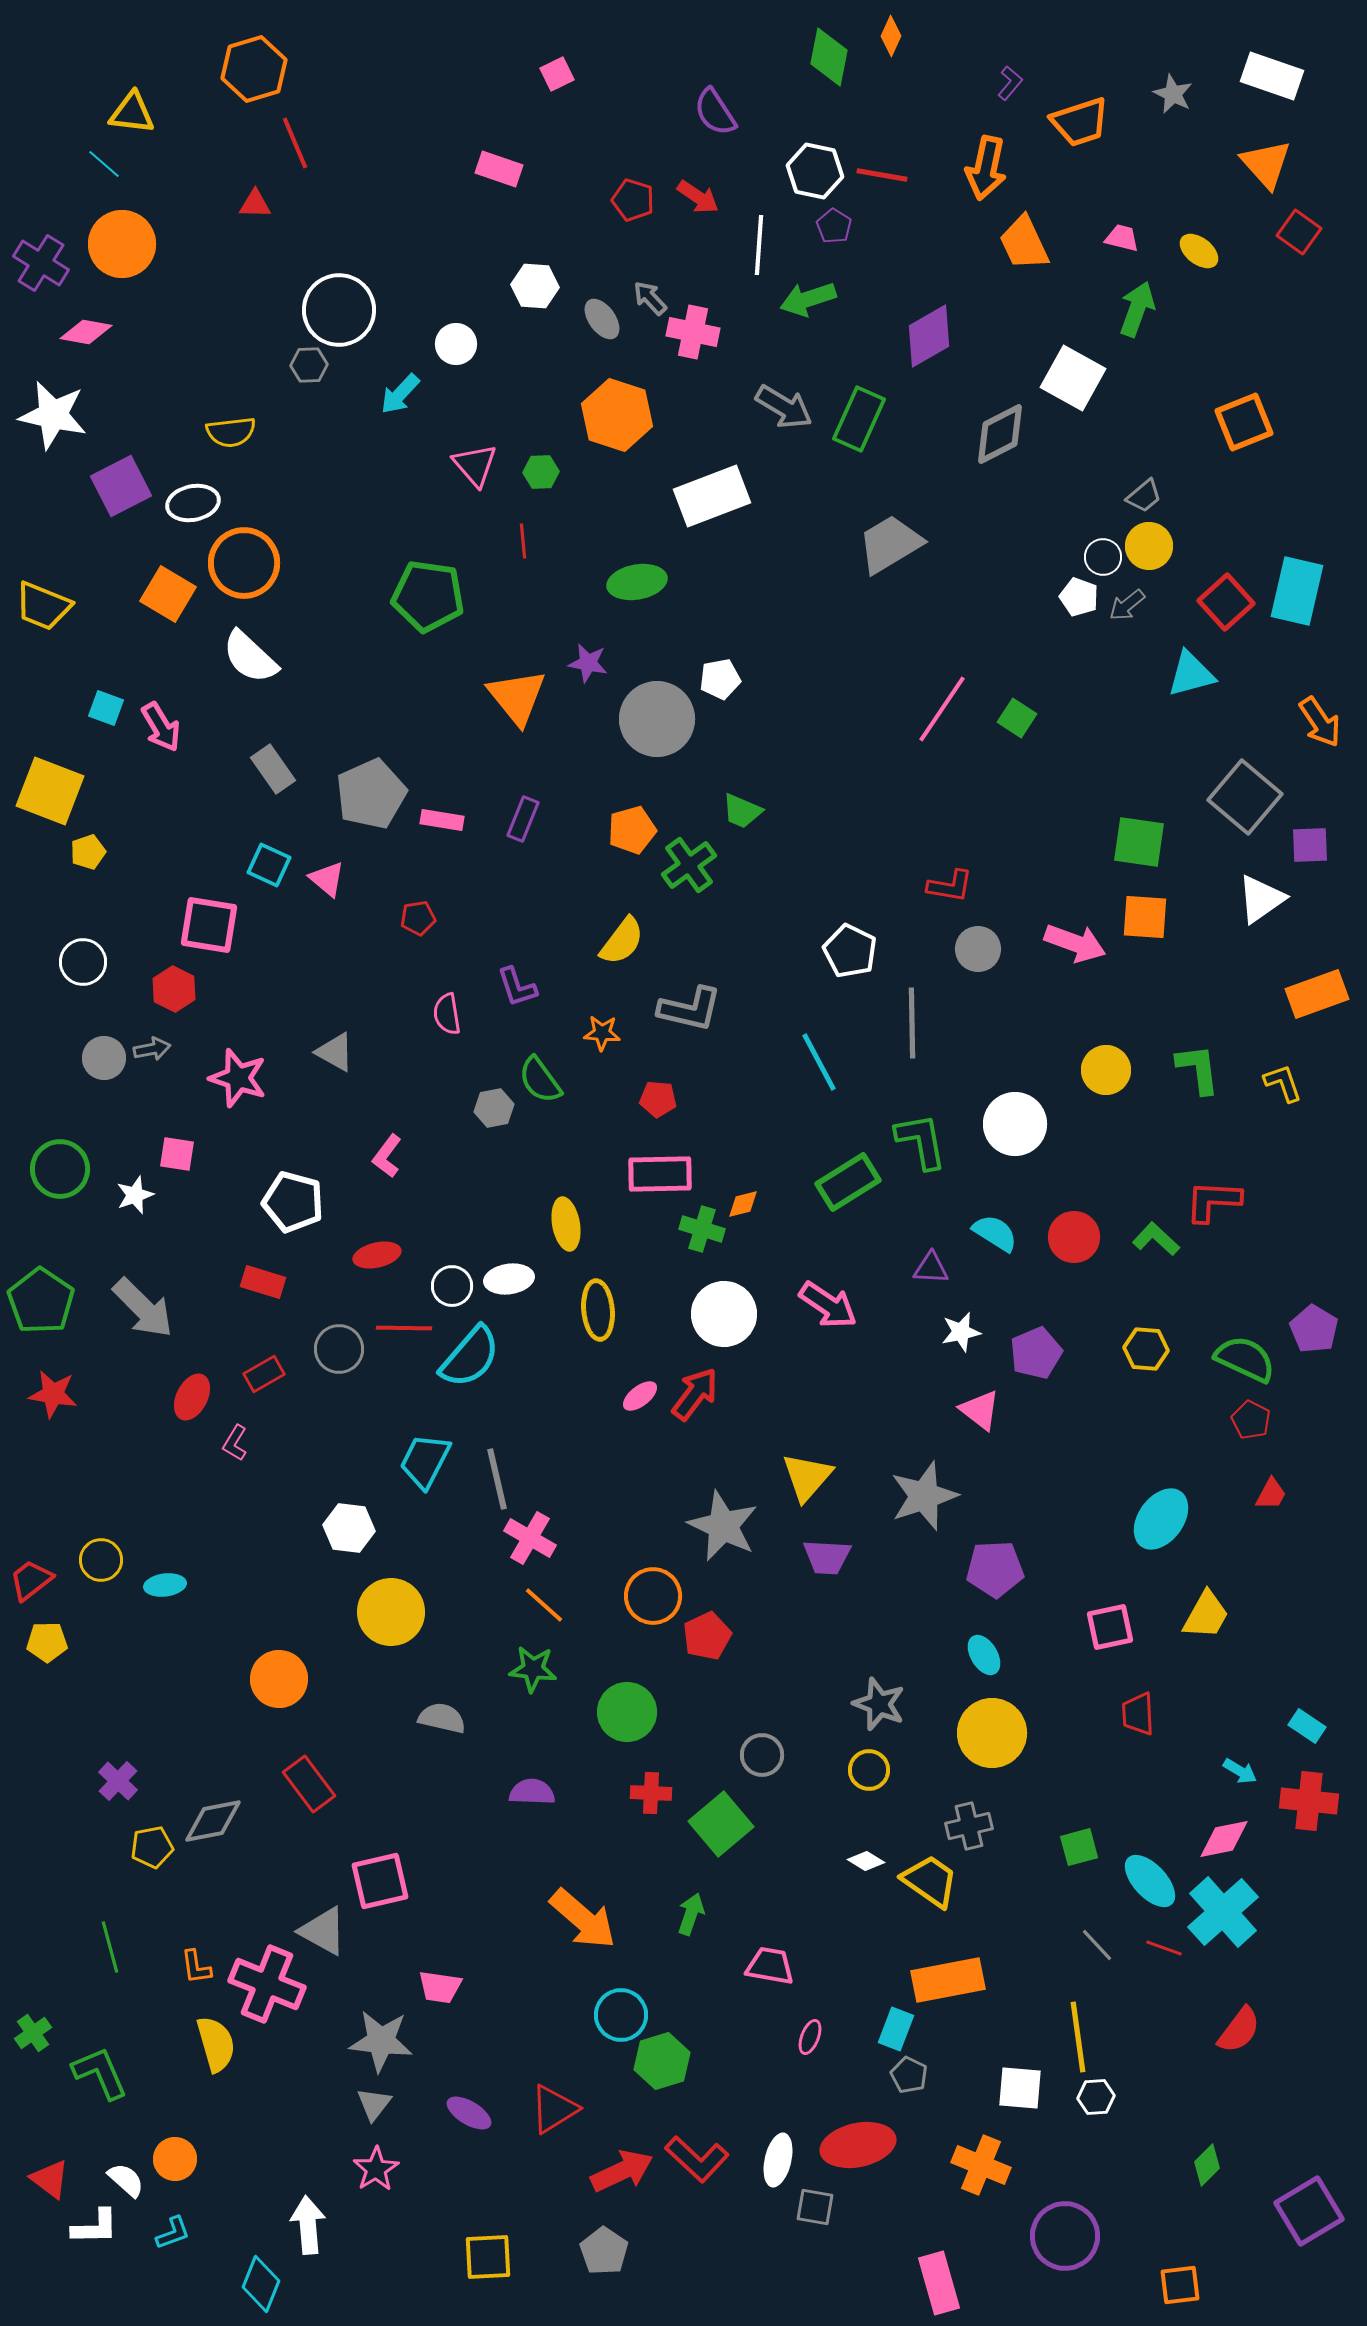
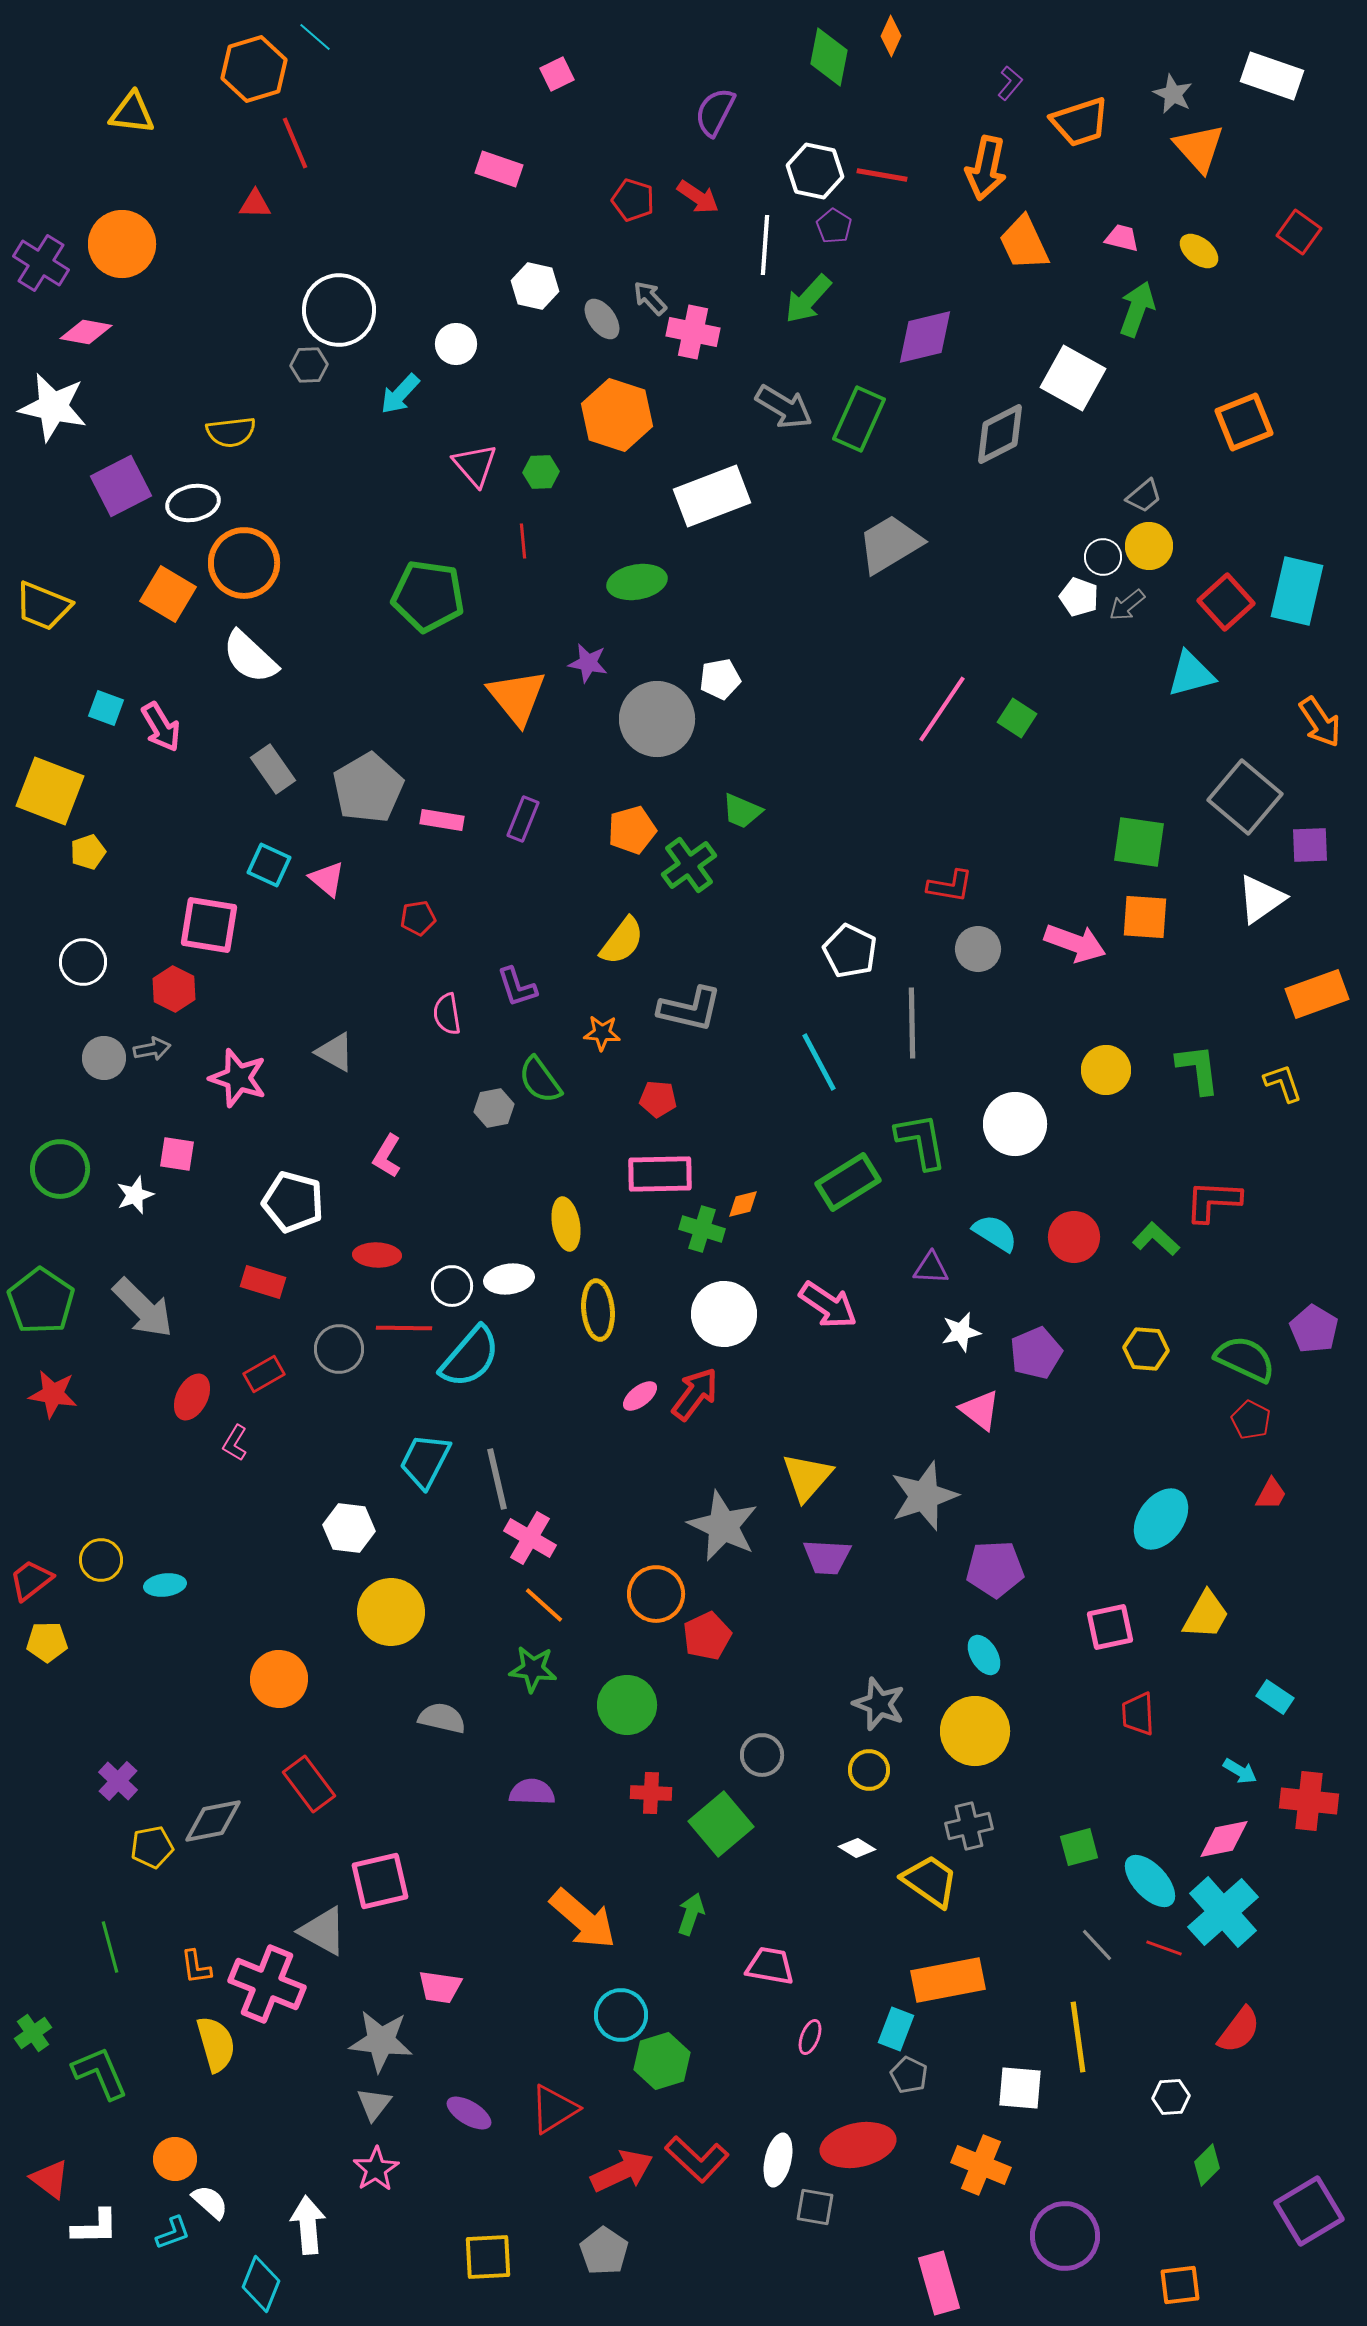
purple semicircle at (715, 112): rotated 60 degrees clockwise
cyan line at (104, 164): moved 211 px right, 127 px up
orange triangle at (1266, 164): moved 67 px left, 16 px up
white line at (759, 245): moved 6 px right
white hexagon at (535, 286): rotated 9 degrees clockwise
green arrow at (808, 299): rotated 30 degrees counterclockwise
purple diamond at (929, 336): moved 4 px left, 1 px down; rotated 16 degrees clockwise
white star at (53, 415): moved 8 px up
gray pentagon at (371, 794): moved 3 px left, 6 px up; rotated 6 degrees counterclockwise
pink L-shape at (387, 1156): rotated 6 degrees counterclockwise
red ellipse at (377, 1255): rotated 15 degrees clockwise
orange circle at (653, 1596): moved 3 px right, 2 px up
green circle at (627, 1712): moved 7 px up
cyan rectangle at (1307, 1726): moved 32 px left, 29 px up
yellow circle at (992, 1733): moved 17 px left, 2 px up
white diamond at (866, 1861): moved 9 px left, 13 px up
white hexagon at (1096, 2097): moved 75 px right
white semicircle at (126, 2180): moved 84 px right, 22 px down
